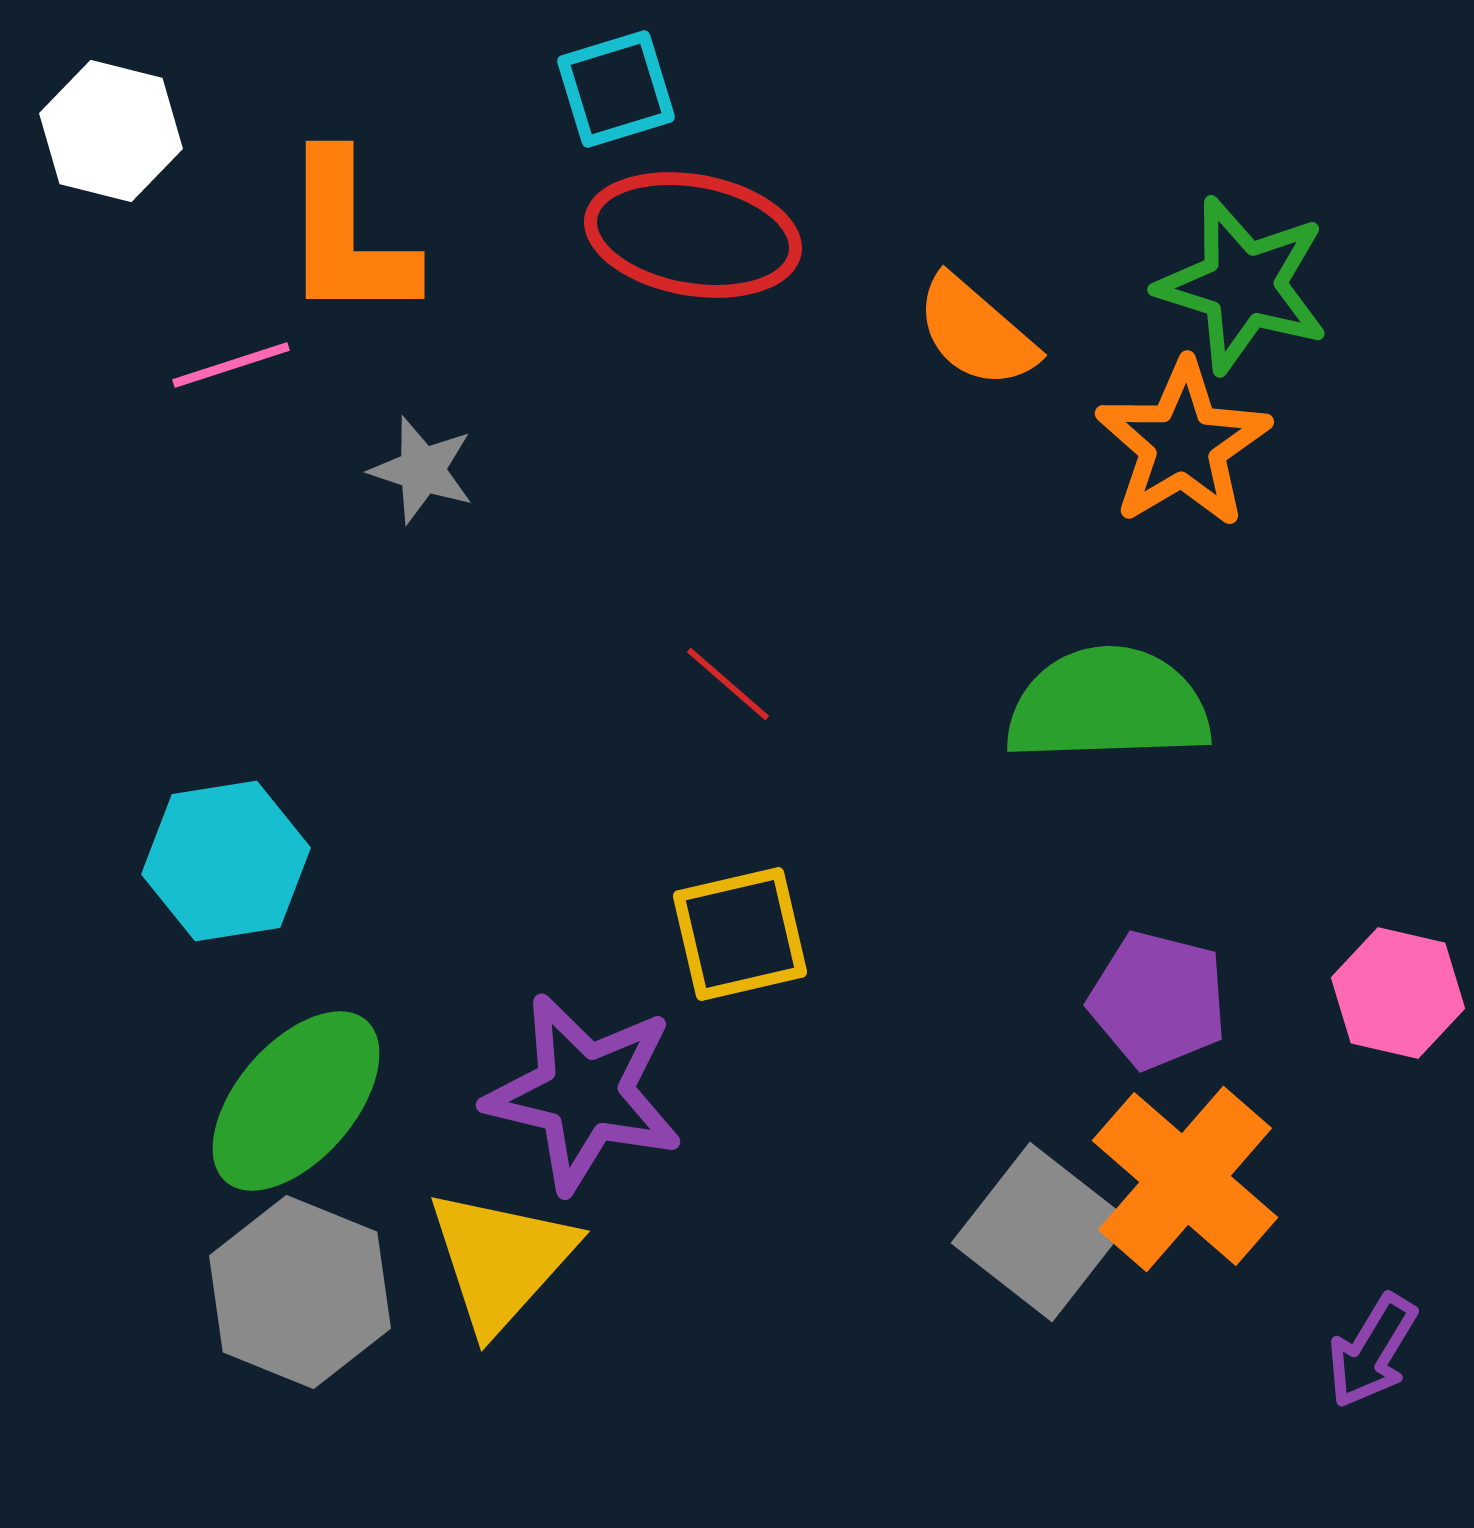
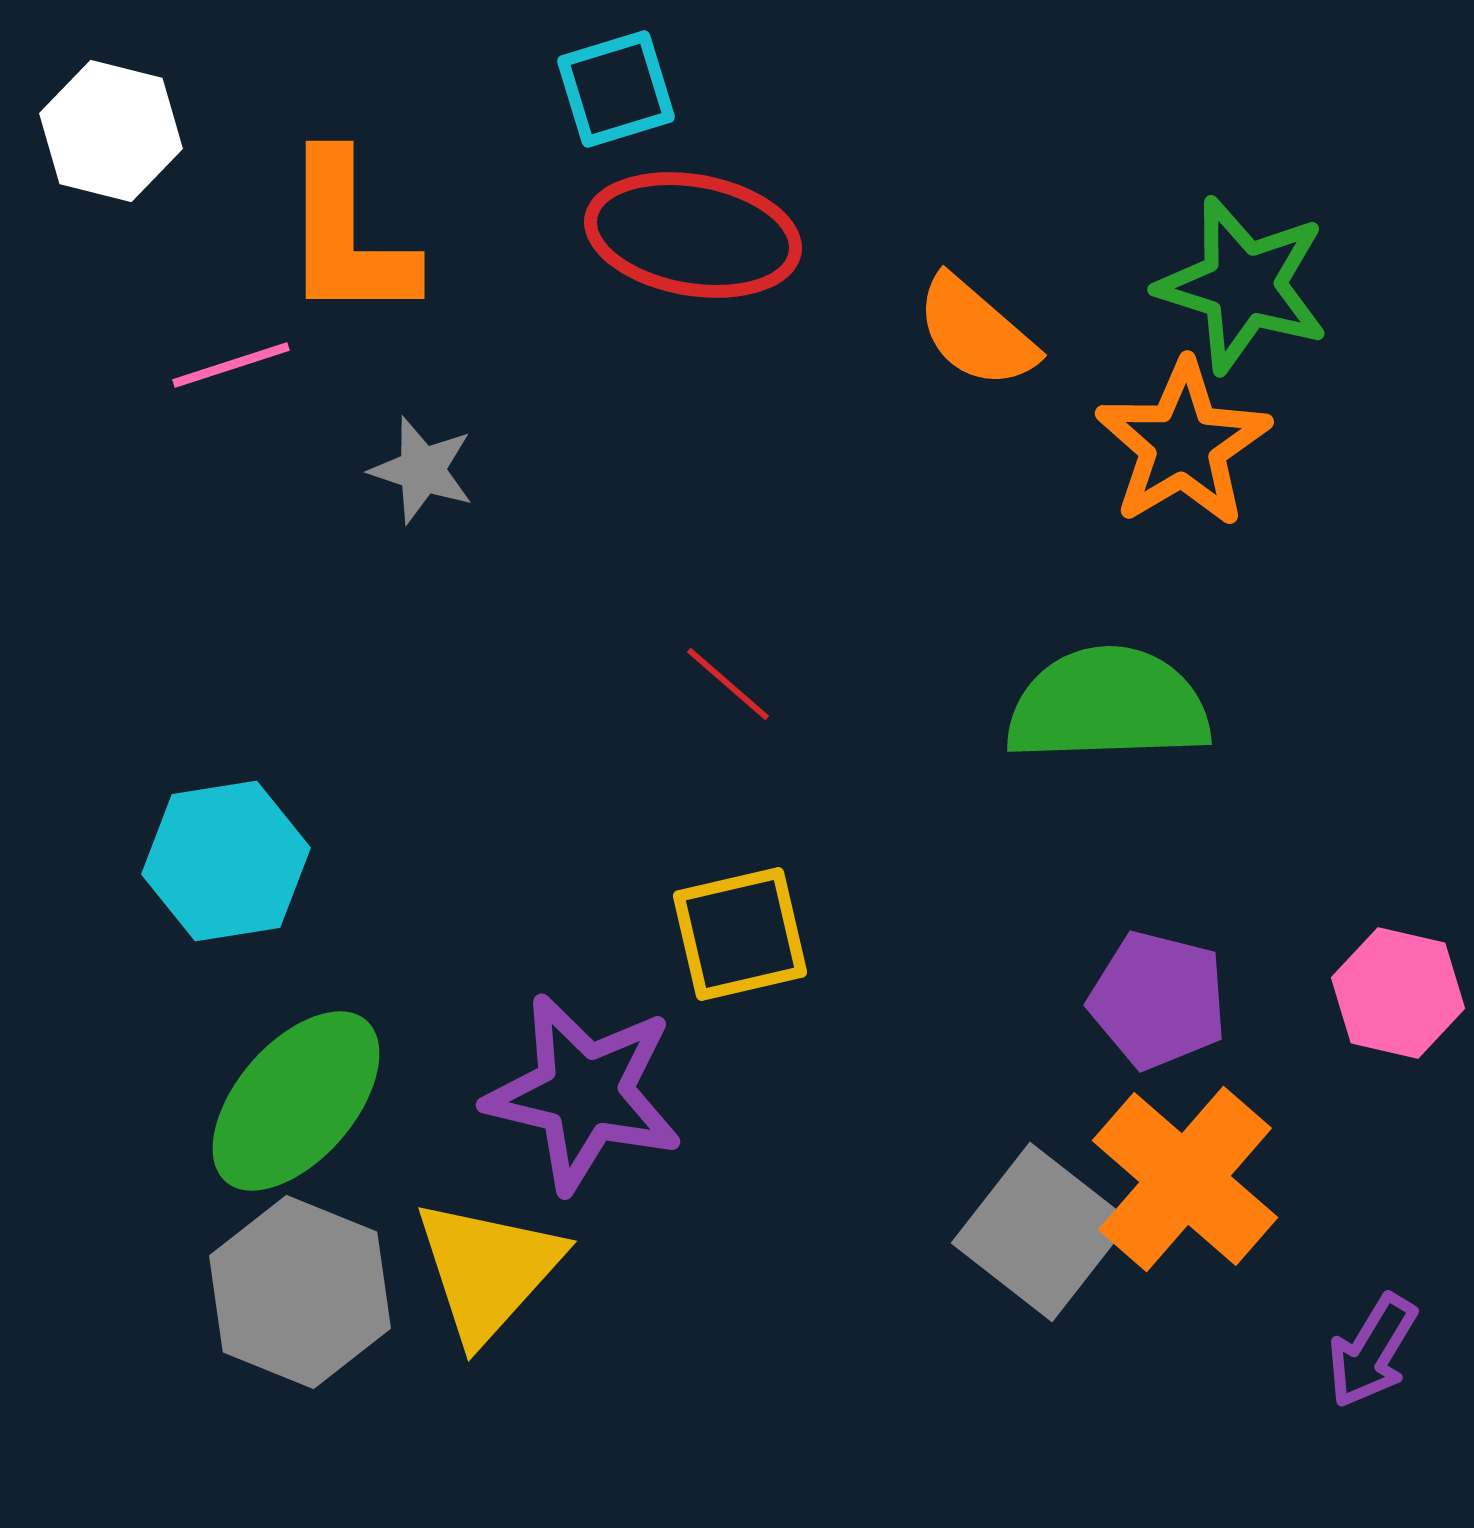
yellow triangle: moved 13 px left, 10 px down
